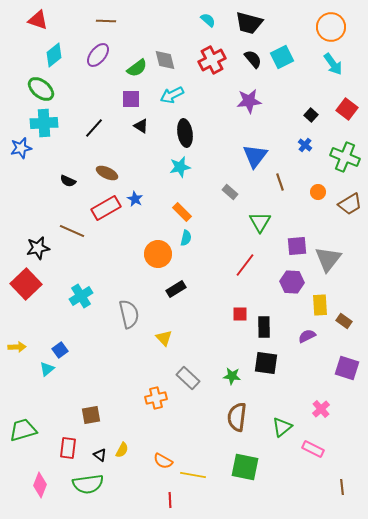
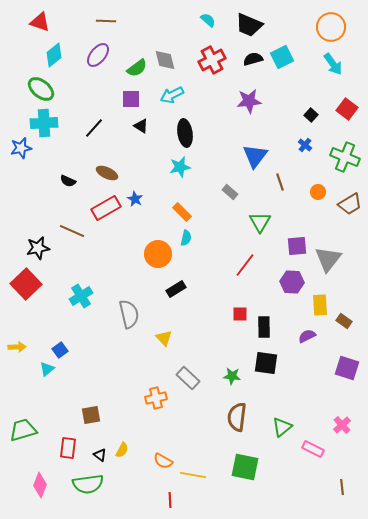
red triangle at (38, 20): moved 2 px right, 2 px down
black trapezoid at (249, 23): moved 2 px down; rotated 8 degrees clockwise
black semicircle at (253, 59): rotated 66 degrees counterclockwise
pink cross at (321, 409): moved 21 px right, 16 px down
